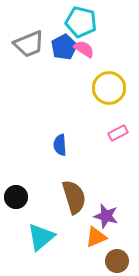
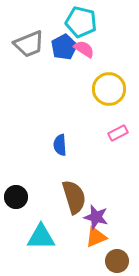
yellow circle: moved 1 px down
purple star: moved 10 px left, 1 px down
cyan triangle: rotated 40 degrees clockwise
